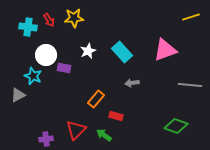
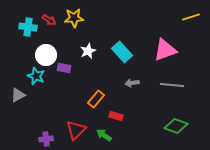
red arrow: rotated 24 degrees counterclockwise
cyan star: moved 3 px right
gray line: moved 18 px left
